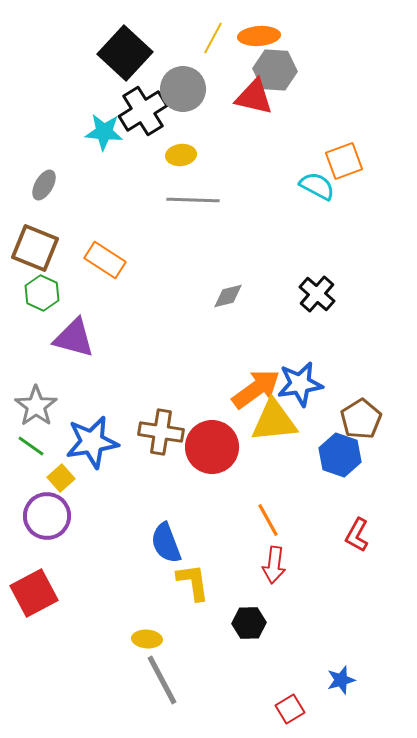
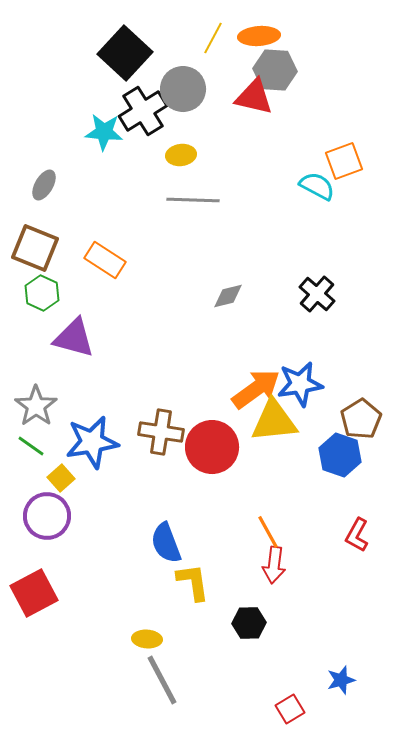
orange line at (268, 520): moved 12 px down
